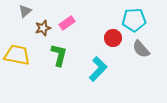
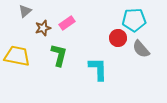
red circle: moved 5 px right
yellow trapezoid: moved 1 px down
cyan L-shape: rotated 45 degrees counterclockwise
